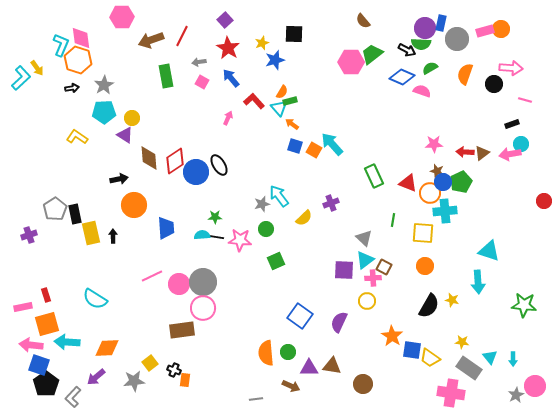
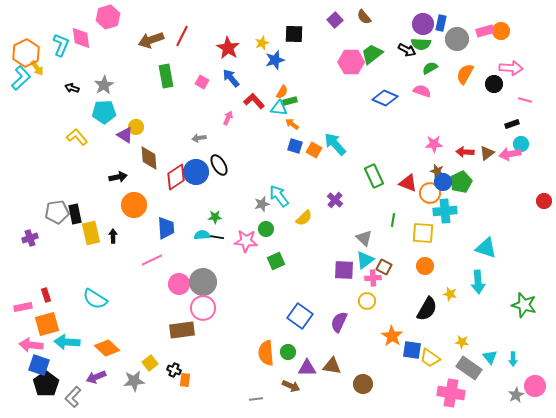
pink hexagon at (122, 17): moved 14 px left; rotated 15 degrees counterclockwise
purple square at (225, 20): moved 110 px right
brown semicircle at (363, 21): moved 1 px right, 4 px up
purple circle at (425, 28): moved 2 px left, 4 px up
orange circle at (501, 29): moved 2 px down
orange hexagon at (78, 60): moved 52 px left, 7 px up; rotated 16 degrees clockwise
gray arrow at (199, 62): moved 76 px down
orange semicircle at (465, 74): rotated 10 degrees clockwise
blue diamond at (402, 77): moved 17 px left, 21 px down
black arrow at (72, 88): rotated 152 degrees counterclockwise
cyan triangle at (279, 108): rotated 42 degrees counterclockwise
yellow circle at (132, 118): moved 4 px right, 9 px down
yellow L-shape at (77, 137): rotated 15 degrees clockwise
cyan arrow at (332, 144): moved 3 px right
brown triangle at (482, 153): moved 5 px right
red diamond at (175, 161): moved 1 px right, 16 px down
black arrow at (119, 179): moved 1 px left, 2 px up
purple cross at (331, 203): moved 4 px right, 3 px up; rotated 28 degrees counterclockwise
gray pentagon at (55, 209): moved 2 px right, 3 px down; rotated 25 degrees clockwise
purple cross at (29, 235): moved 1 px right, 3 px down
pink star at (240, 240): moved 6 px right, 1 px down
cyan triangle at (489, 251): moved 3 px left, 3 px up
pink line at (152, 276): moved 16 px up
yellow star at (452, 300): moved 2 px left, 6 px up
green star at (524, 305): rotated 10 degrees clockwise
black semicircle at (429, 306): moved 2 px left, 3 px down
orange diamond at (107, 348): rotated 45 degrees clockwise
purple triangle at (309, 368): moved 2 px left
purple arrow at (96, 377): rotated 18 degrees clockwise
